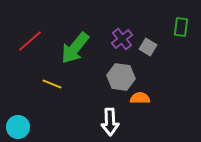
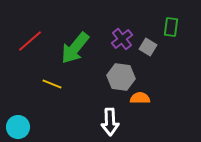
green rectangle: moved 10 px left
